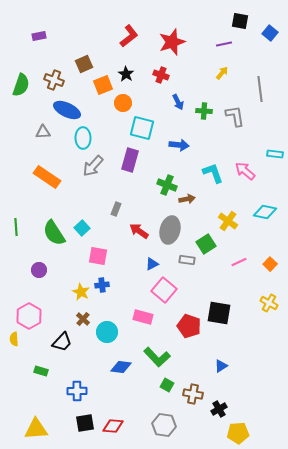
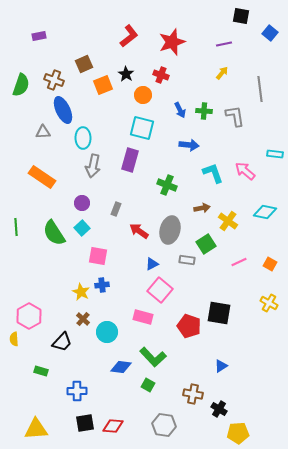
black square at (240, 21): moved 1 px right, 5 px up
blue arrow at (178, 102): moved 2 px right, 8 px down
orange circle at (123, 103): moved 20 px right, 8 px up
blue ellipse at (67, 110): moved 4 px left; rotated 40 degrees clockwise
blue arrow at (179, 145): moved 10 px right
gray arrow at (93, 166): rotated 30 degrees counterclockwise
orange rectangle at (47, 177): moved 5 px left
brown arrow at (187, 199): moved 15 px right, 9 px down
orange square at (270, 264): rotated 16 degrees counterclockwise
purple circle at (39, 270): moved 43 px right, 67 px up
pink square at (164, 290): moved 4 px left
green L-shape at (157, 357): moved 4 px left
green square at (167, 385): moved 19 px left
black cross at (219, 409): rotated 28 degrees counterclockwise
